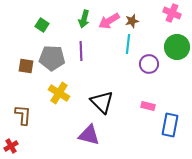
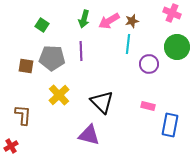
yellow cross: moved 2 px down; rotated 15 degrees clockwise
